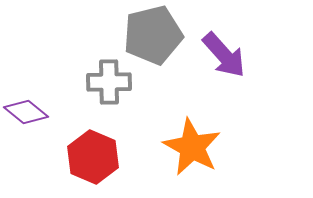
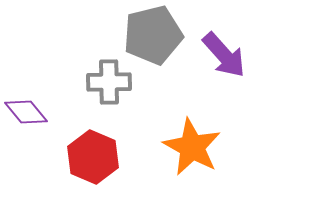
purple diamond: rotated 12 degrees clockwise
